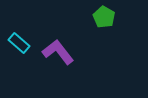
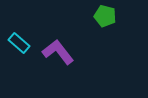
green pentagon: moved 1 px right, 1 px up; rotated 15 degrees counterclockwise
